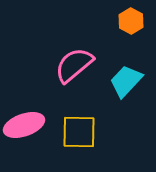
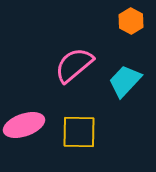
cyan trapezoid: moved 1 px left
